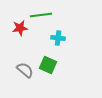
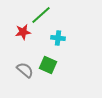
green line: rotated 35 degrees counterclockwise
red star: moved 3 px right, 4 px down
